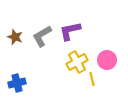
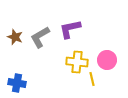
purple L-shape: moved 2 px up
gray L-shape: moved 2 px left, 1 px down
yellow cross: rotated 35 degrees clockwise
blue cross: rotated 24 degrees clockwise
